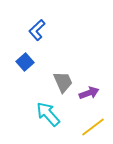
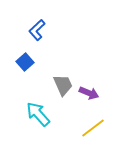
gray trapezoid: moved 3 px down
purple arrow: rotated 42 degrees clockwise
cyan arrow: moved 10 px left
yellow line: moved 1 px down
